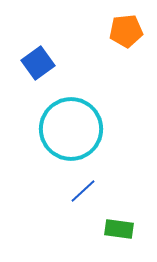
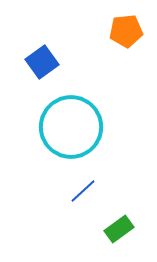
blue square: moved 4 px right, 1 px up
cyan circle: moved 2 px up
green rectangle: rotated 44 degrees counterclockwise
